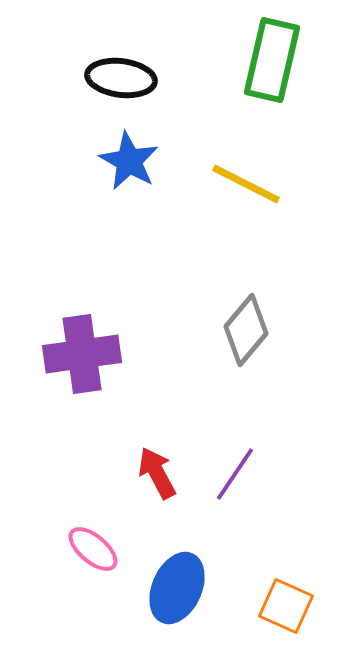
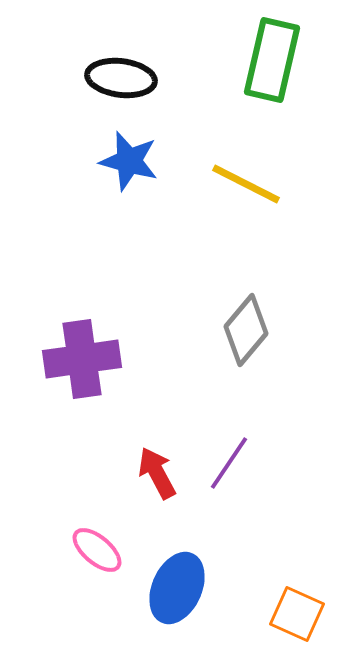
blue star: rotated 14 degrees counterclockwise
purple cross: moved 5 px down
purple line: moved 6 px left, 11 px up
pink ellipse: moved 4 px right, 1 px down
orange square: moved 11 px right, 8 px down
